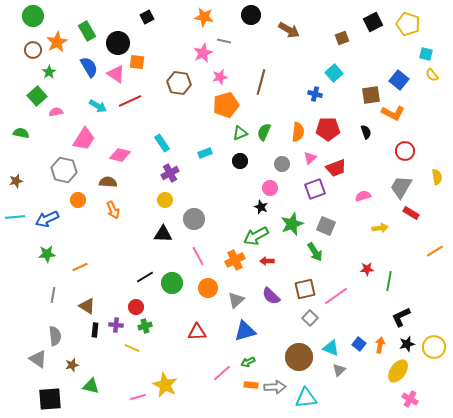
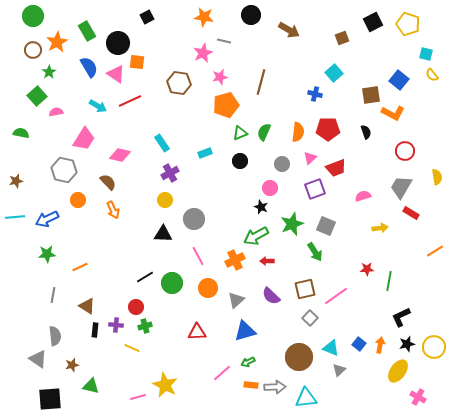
brown semicircle at (108, 182): rotated 42 degrees clockwise
pink cross at (410, 399): moved 8 px right, 2 px up
